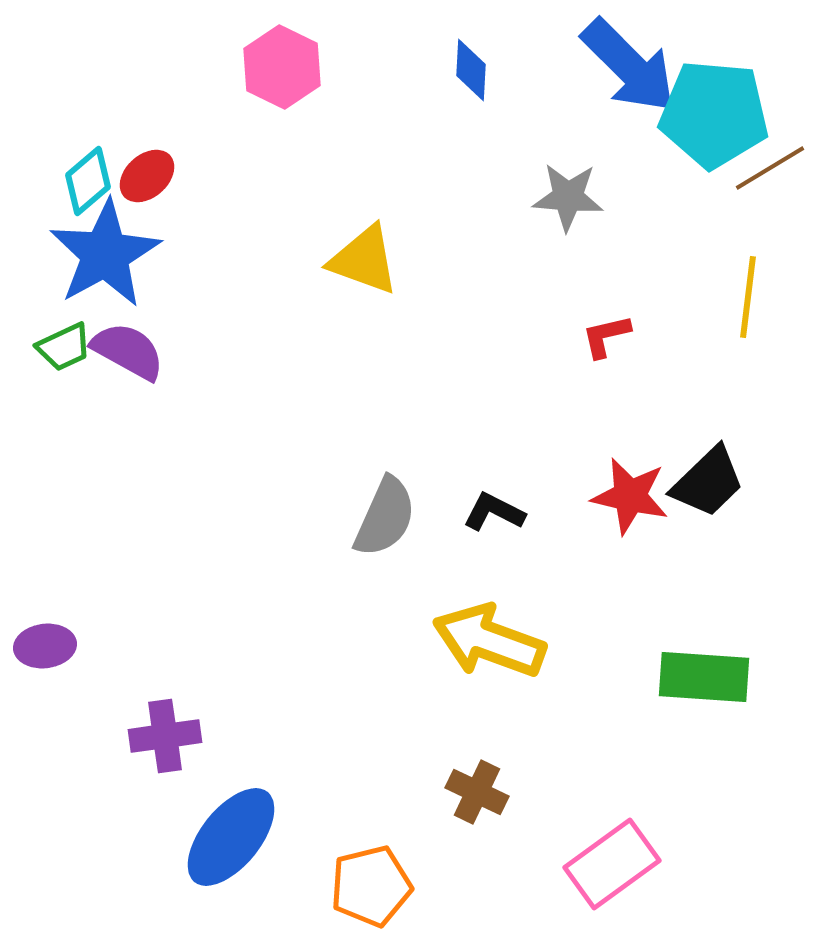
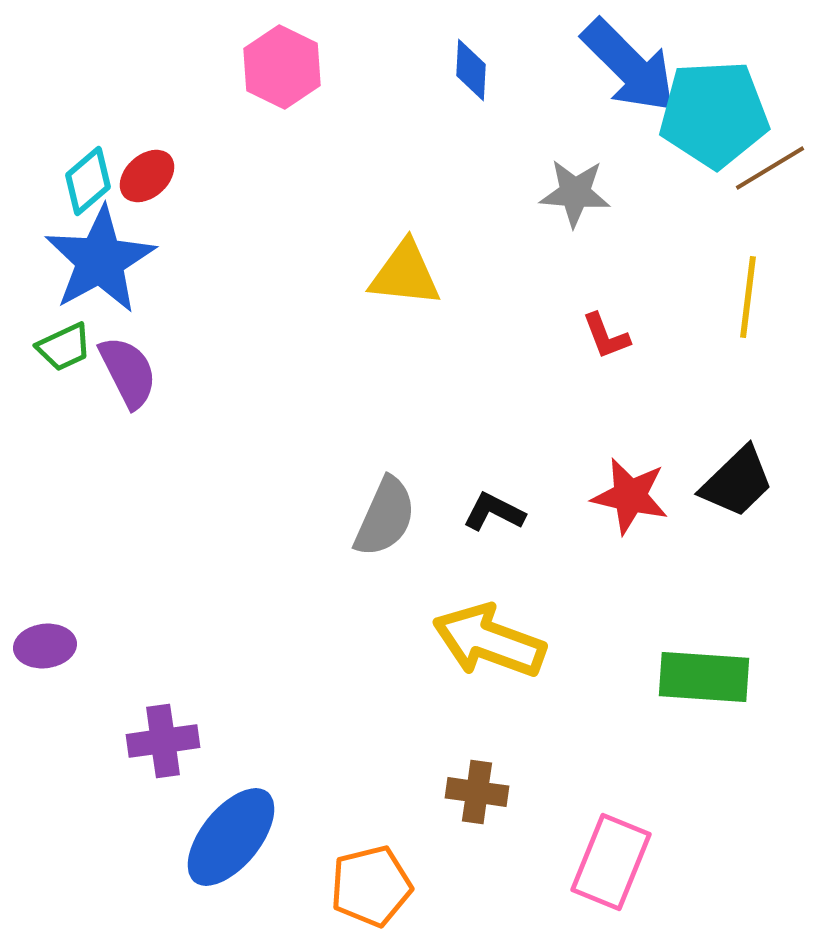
cyan pentagon: rotated 8 degrees counterclockwise
gray star: moved 7 px right, 4 px up
blue star: moved 5 px left, 6 px down
yellow triangle: moved 41 px right, 14 px down; rotated 14 degrees counterclockwise
red L-shape: rotated 98 degrees counterclockwise
purple semicircle: moved 21 px down; rotated 34 degrees clockwise
black trapezoid: moved 29 px right
purple cross: moved 2 px left, 5 px down
brown cross: rotated 18 degrees counterclockwise
pink rectangle: moved 1 px left, 2 px up; rotated 32 degrees counterclockwise
